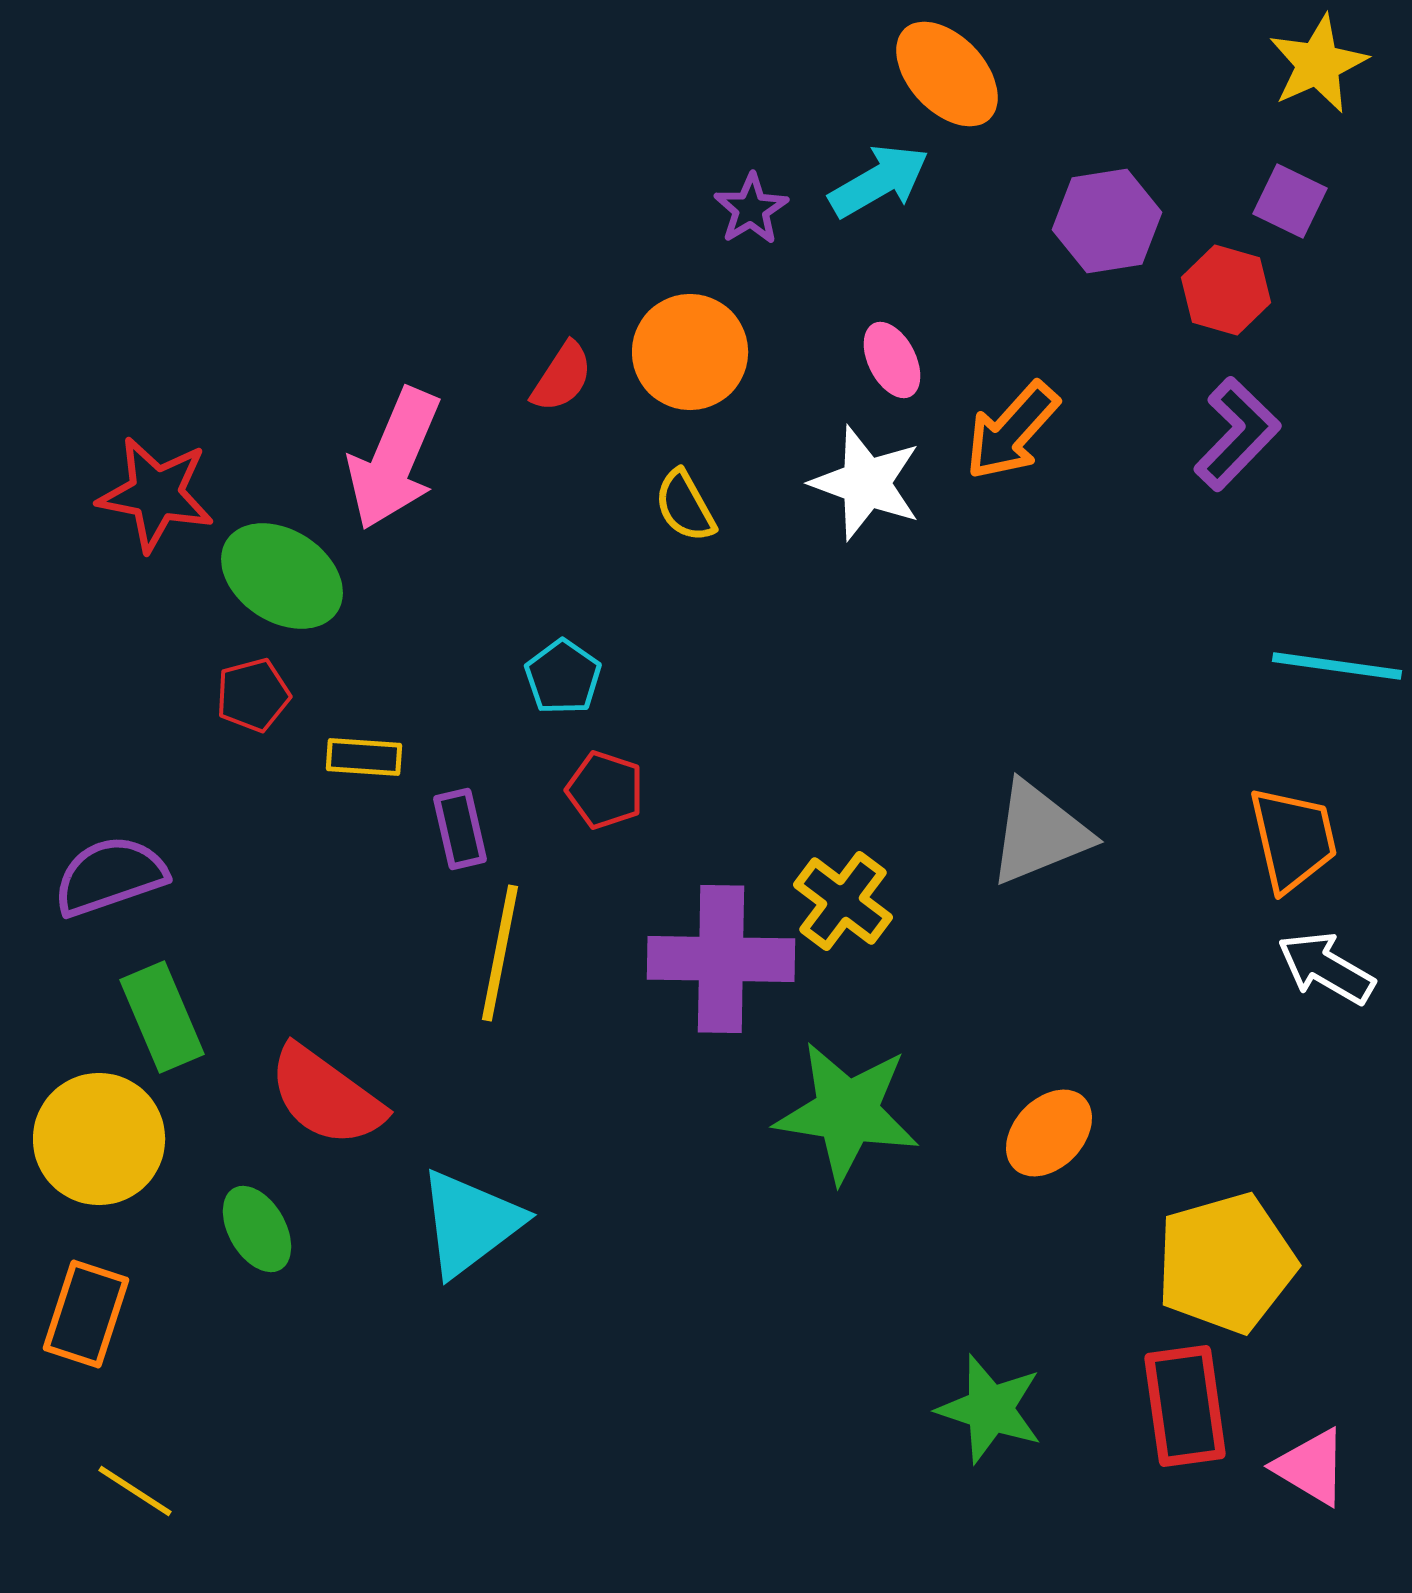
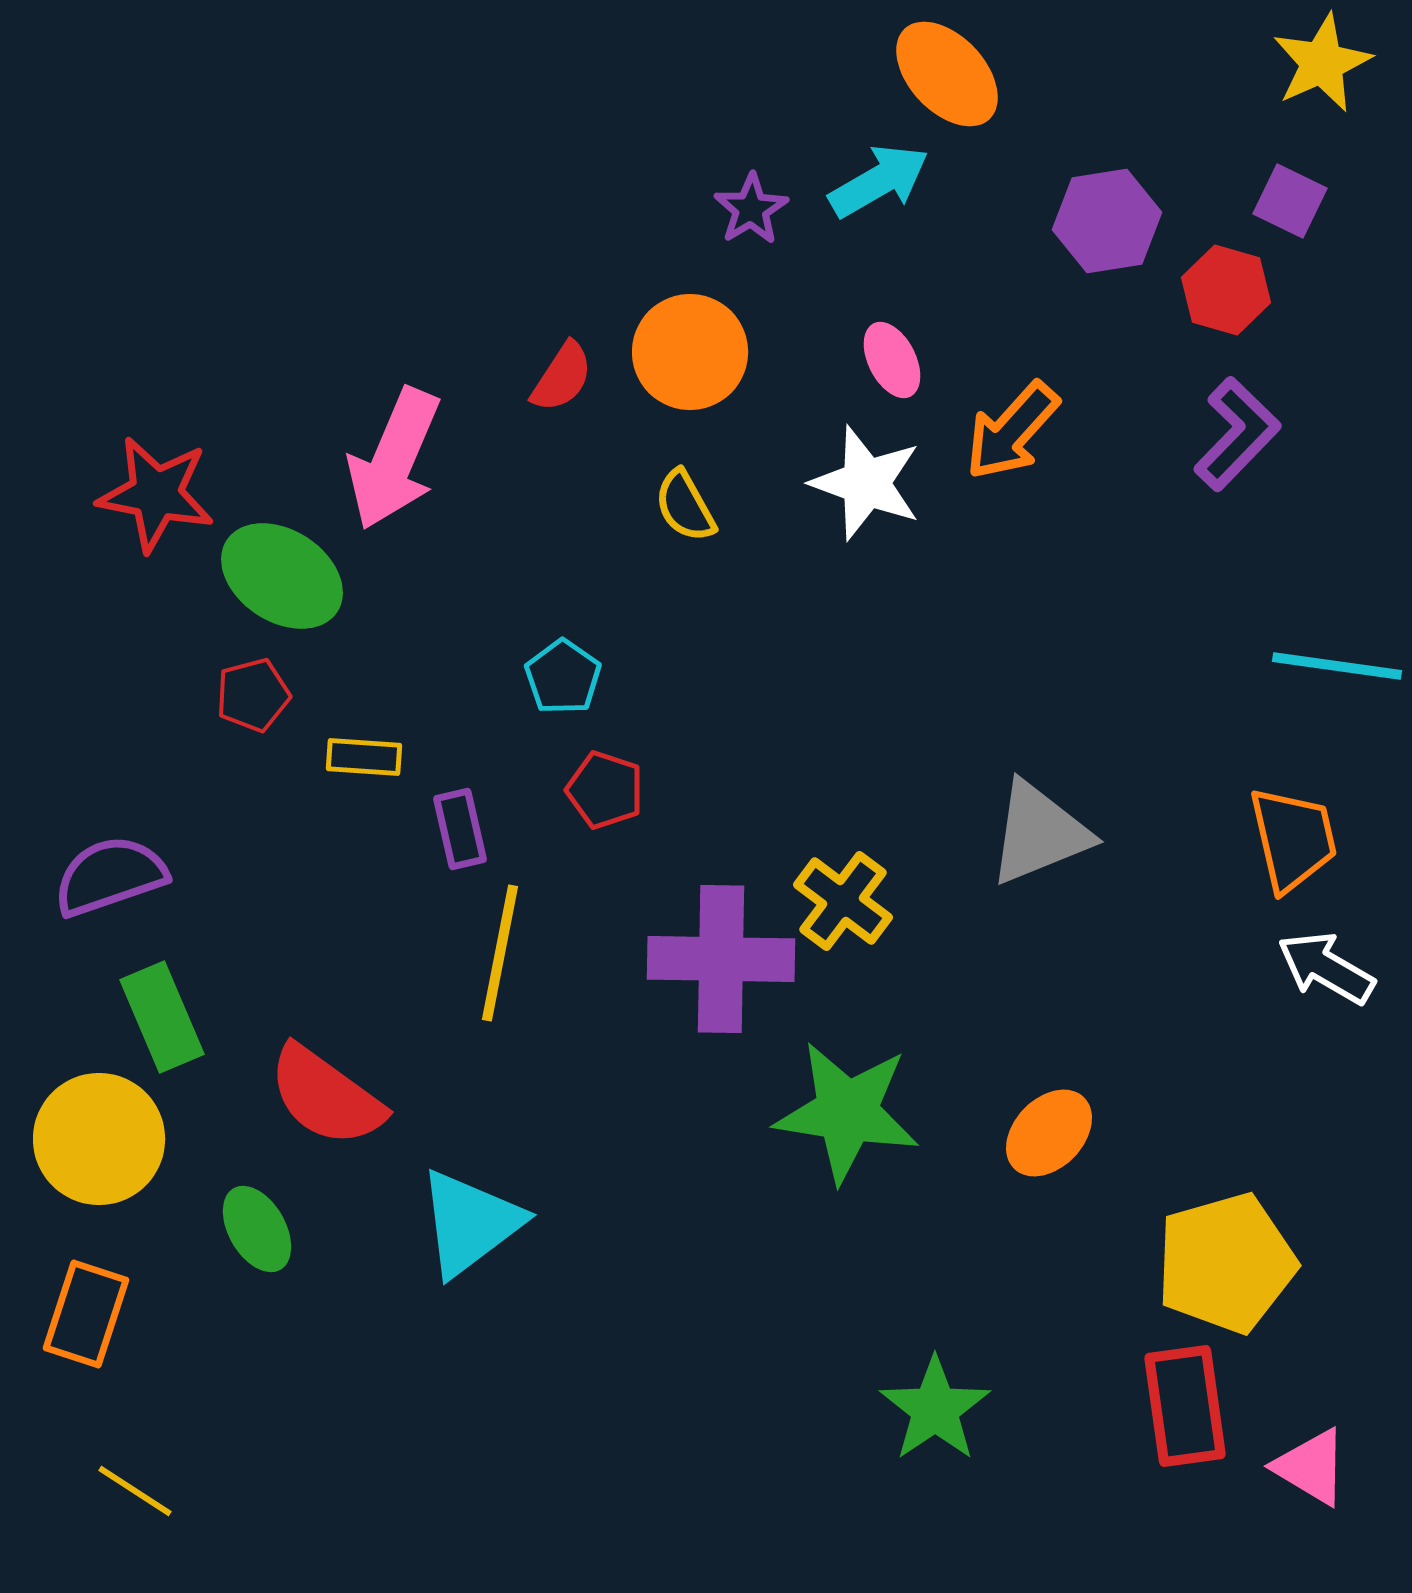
yellow star at (1318, 64): moved 4 px right, 1 px up
green star at (990, 1409): moved 55 px left; rotated 20 degrees clockwise
